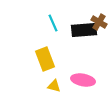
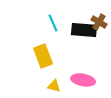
black rectangle: rotated 10 degrees clockwise
yellow rectangle: moved 2 px left, 3 px up
